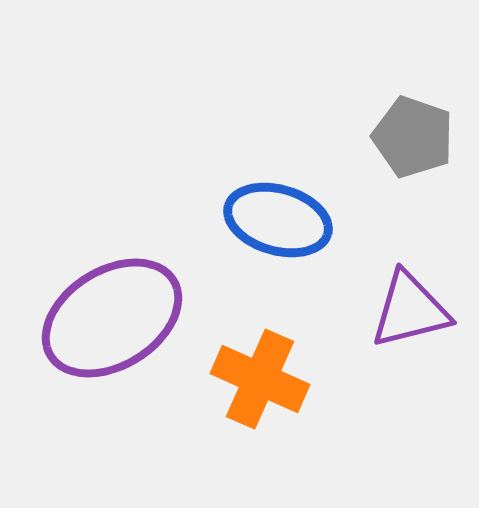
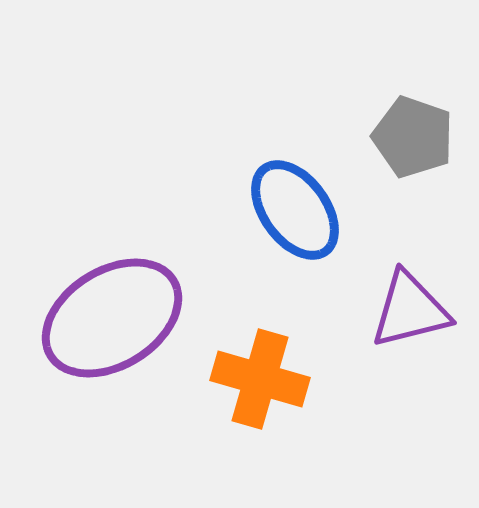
blue ellipse: moved 17 px right, 10 px up; rotated 38 degrees clockwise
orange cross: rotated 8 degrees counterclockwise
